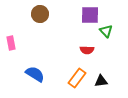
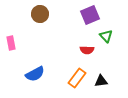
purple square: rotated 24 degrees counterclockwise
green triangle: moved 5 px down
blue semicircle: rotated 120 degrees clockwise
